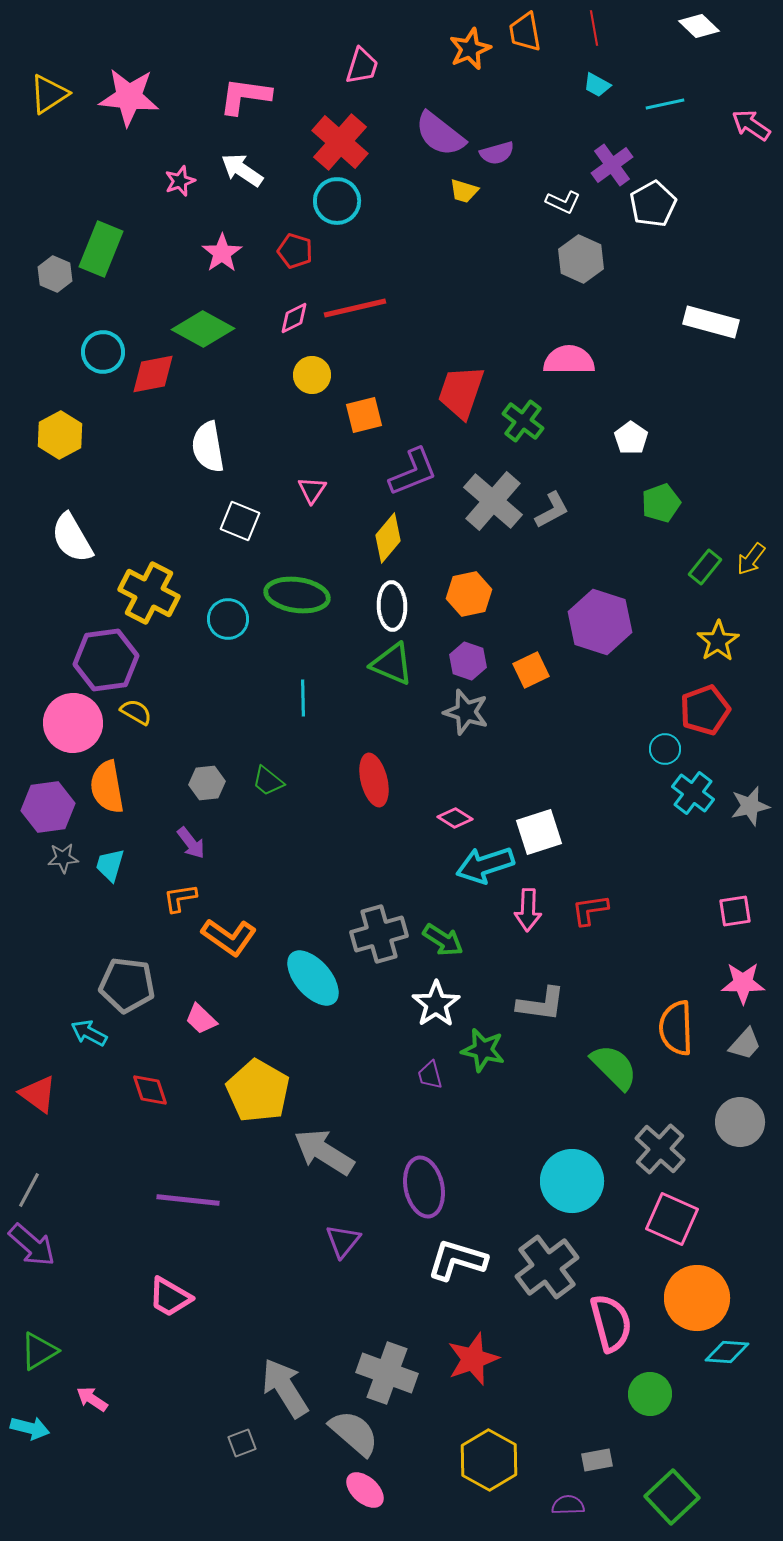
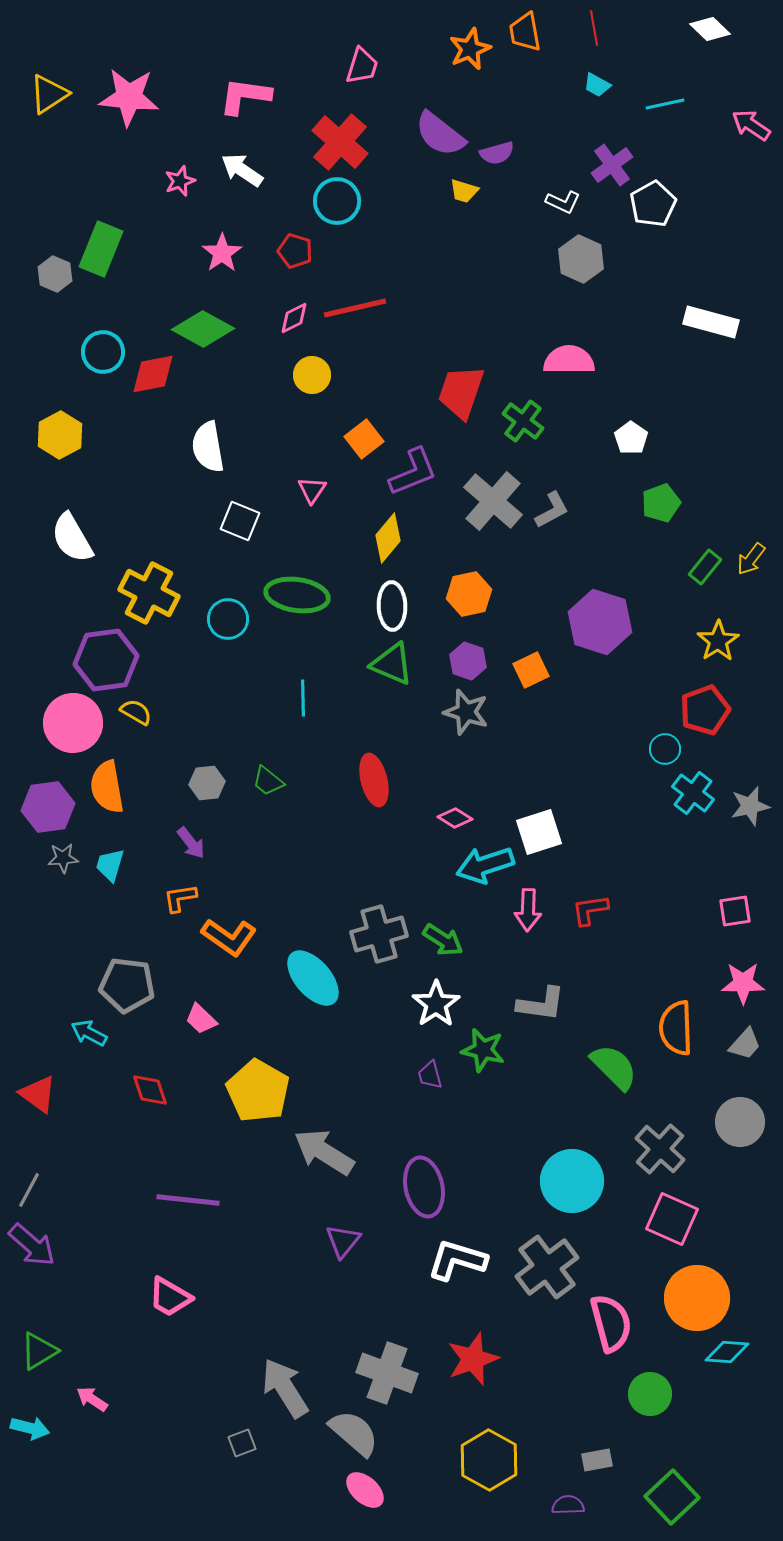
white diamond at (699, 26): moved 11 px right, 3 px down
orange square at (364, 415): moved 24 px down; rotated 24 degrees counterclockwise
